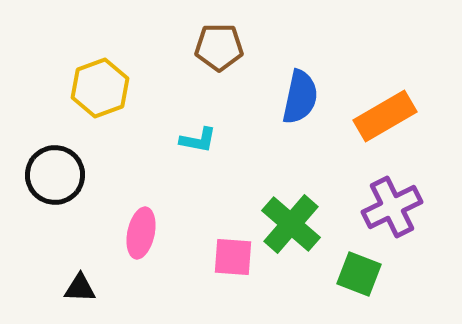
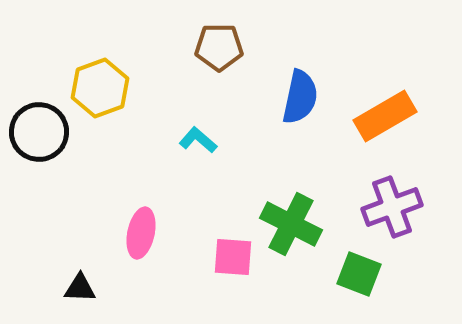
cyan L-shape: rotated 150 degrees counterclockwise
black circle: moved 16 px left, 43 px up
purple cross: rotated 6 degrees clockwise
green cross: rotated 14 degrees counterclockwise
